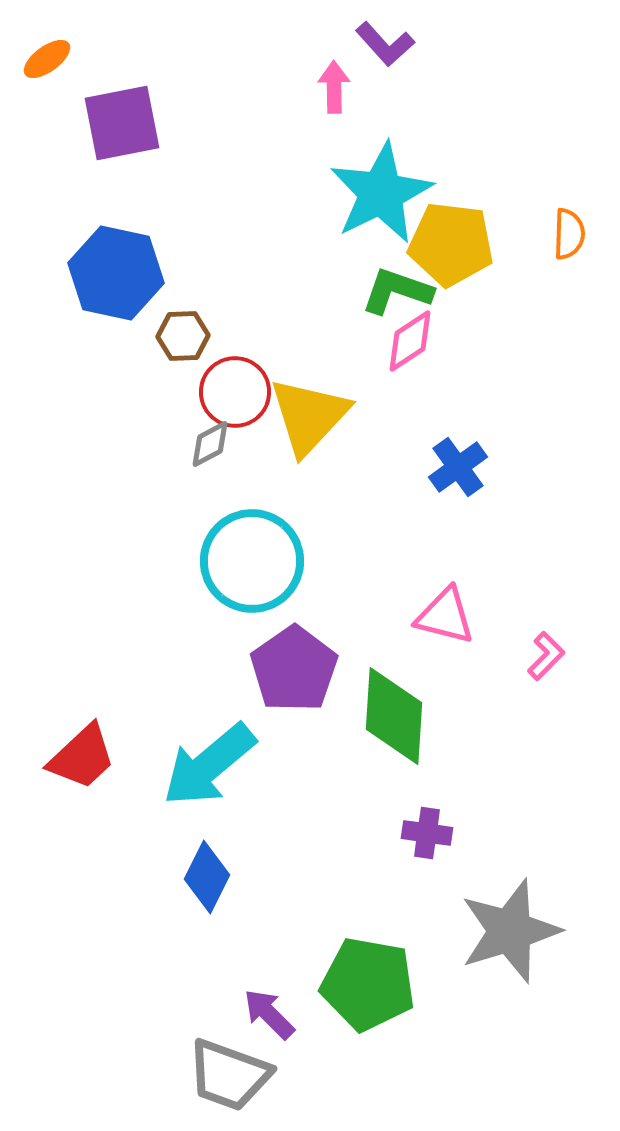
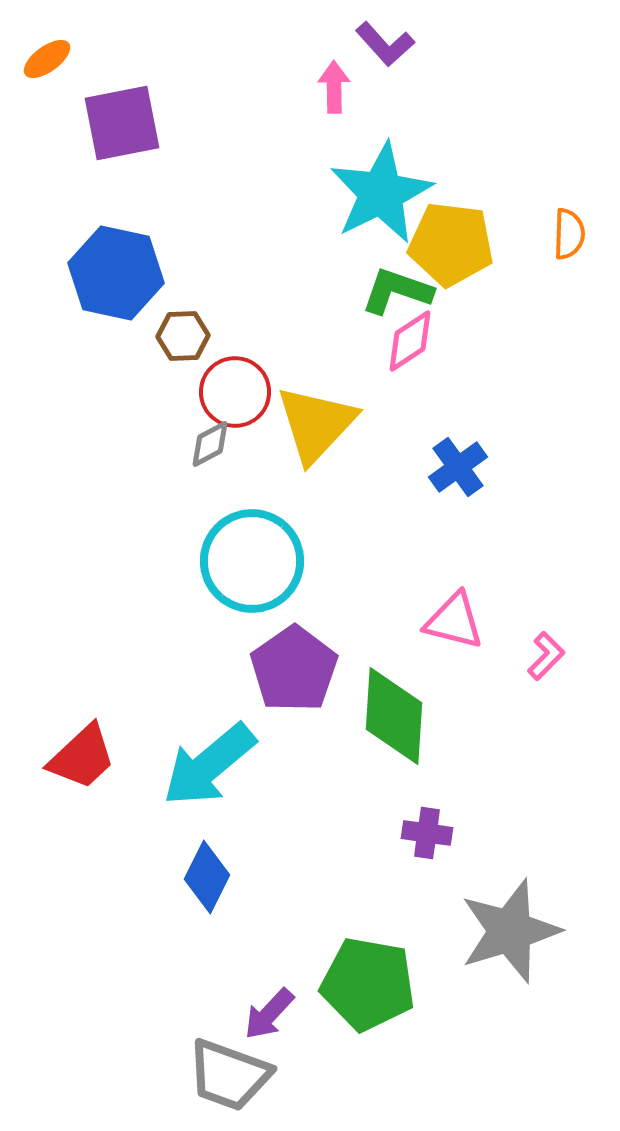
yellow triangle: moved 7 px right, 8 px down
pink triangle: moved 9 px right, 5 px down
purple arrow: rotated 92 degrees counterclockwise
